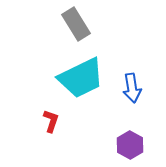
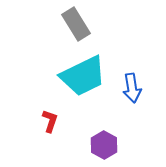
cyan trapezoid: moved 2 px right, 2 px up
red L-shape: moved 1 px left
purple hexagon: moved 26 px left
